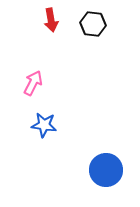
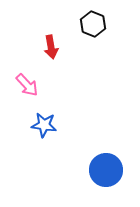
red arrow: moved 27 px down
black hexagon: rotated 15 degrees clockwise
pink arrow: moved 6 px left, 2 px down; rotated 110 degrees clockwise
